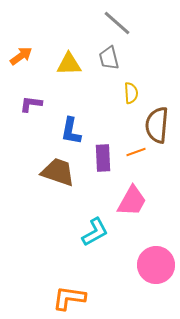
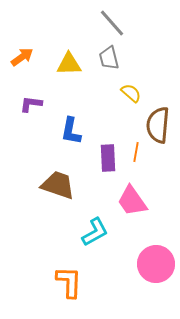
gray line: moved 5 px left; rotated 8 degrees clockwise
orange arrow: moved 1 px right, 1 px down
yellow semicircle: rotated 45 degrees counterclockwise
brown semicircle: moved 1 px right
orange line: rotated 60 degrees counterclockwise
purple rectangle: moved 5 px right
brown trapezoid: moved 13 px down
pink trapezoid: rotated 116 degrees clockwise
pink circle: moved 1 px up
orange L-shape: moved 16 px up; rotated 84 degrees clockwise
